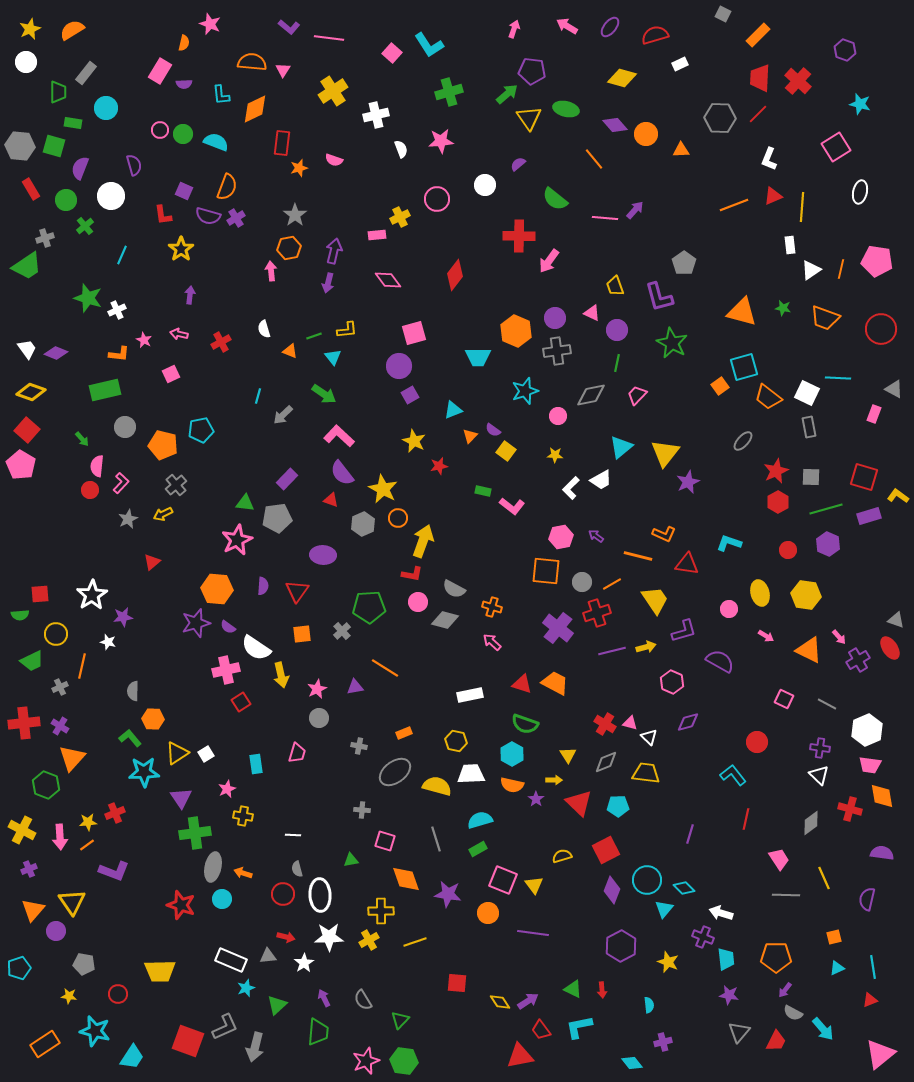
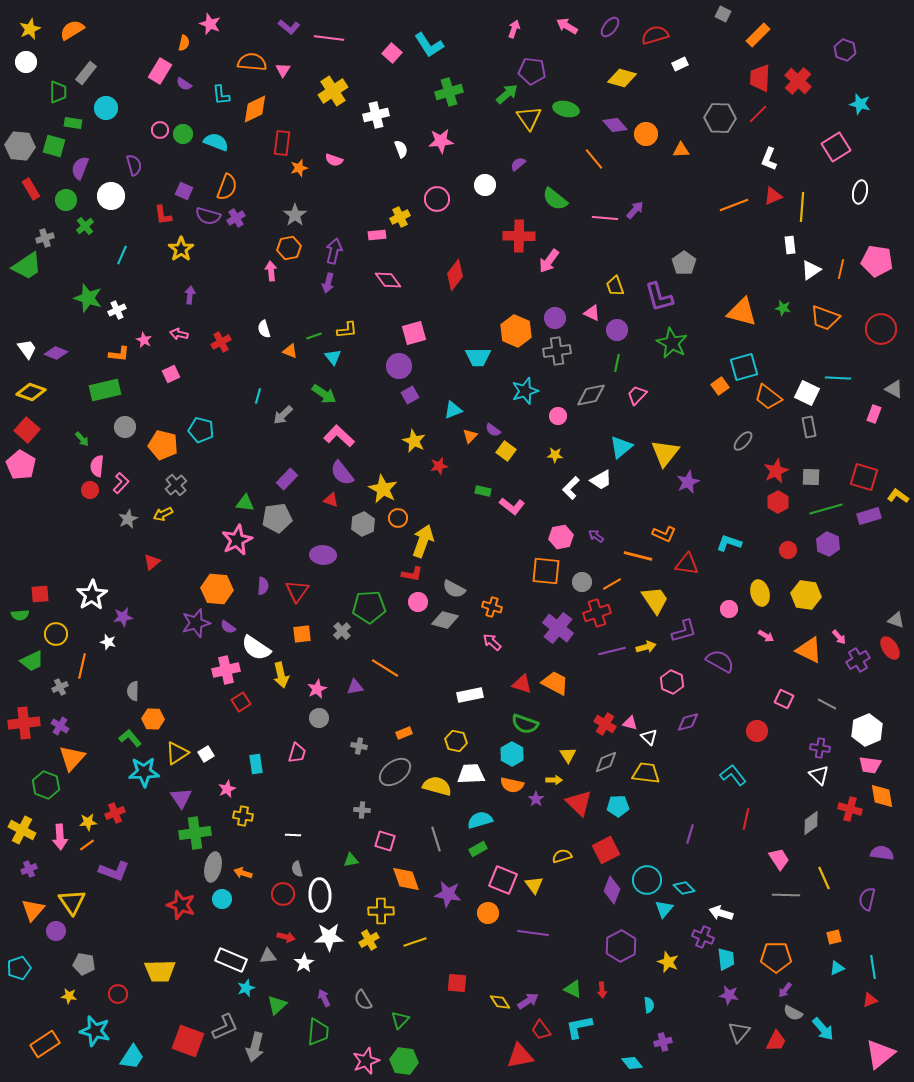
purple semicircle at (184, 84): rotated 35 degrees clockwise
cyan pentagon at (201, 430): rotated 25 degrees clockwise
red circle at (757, 742): moved 11 px up
